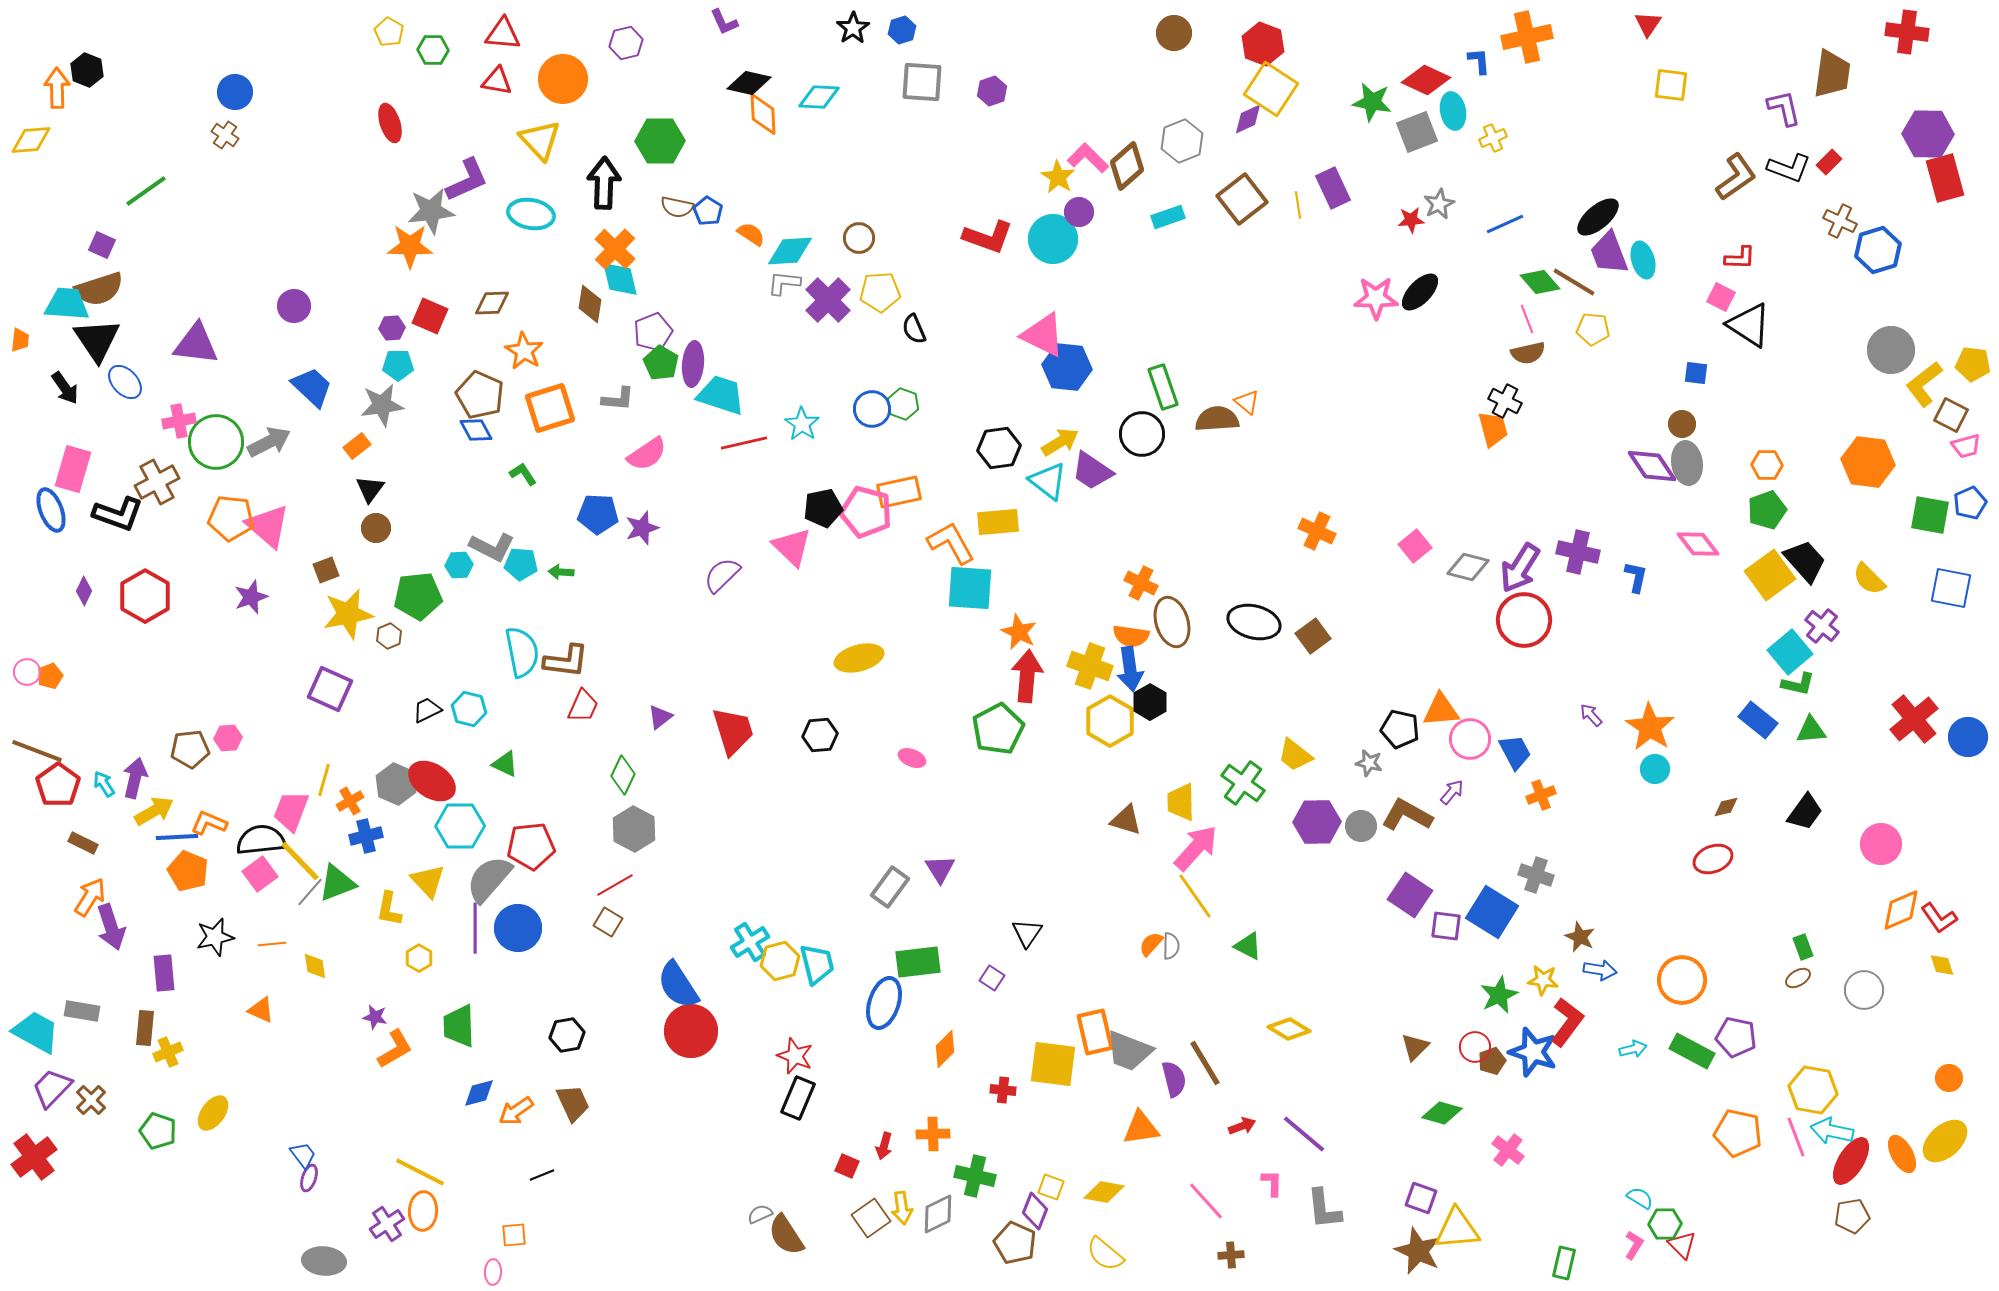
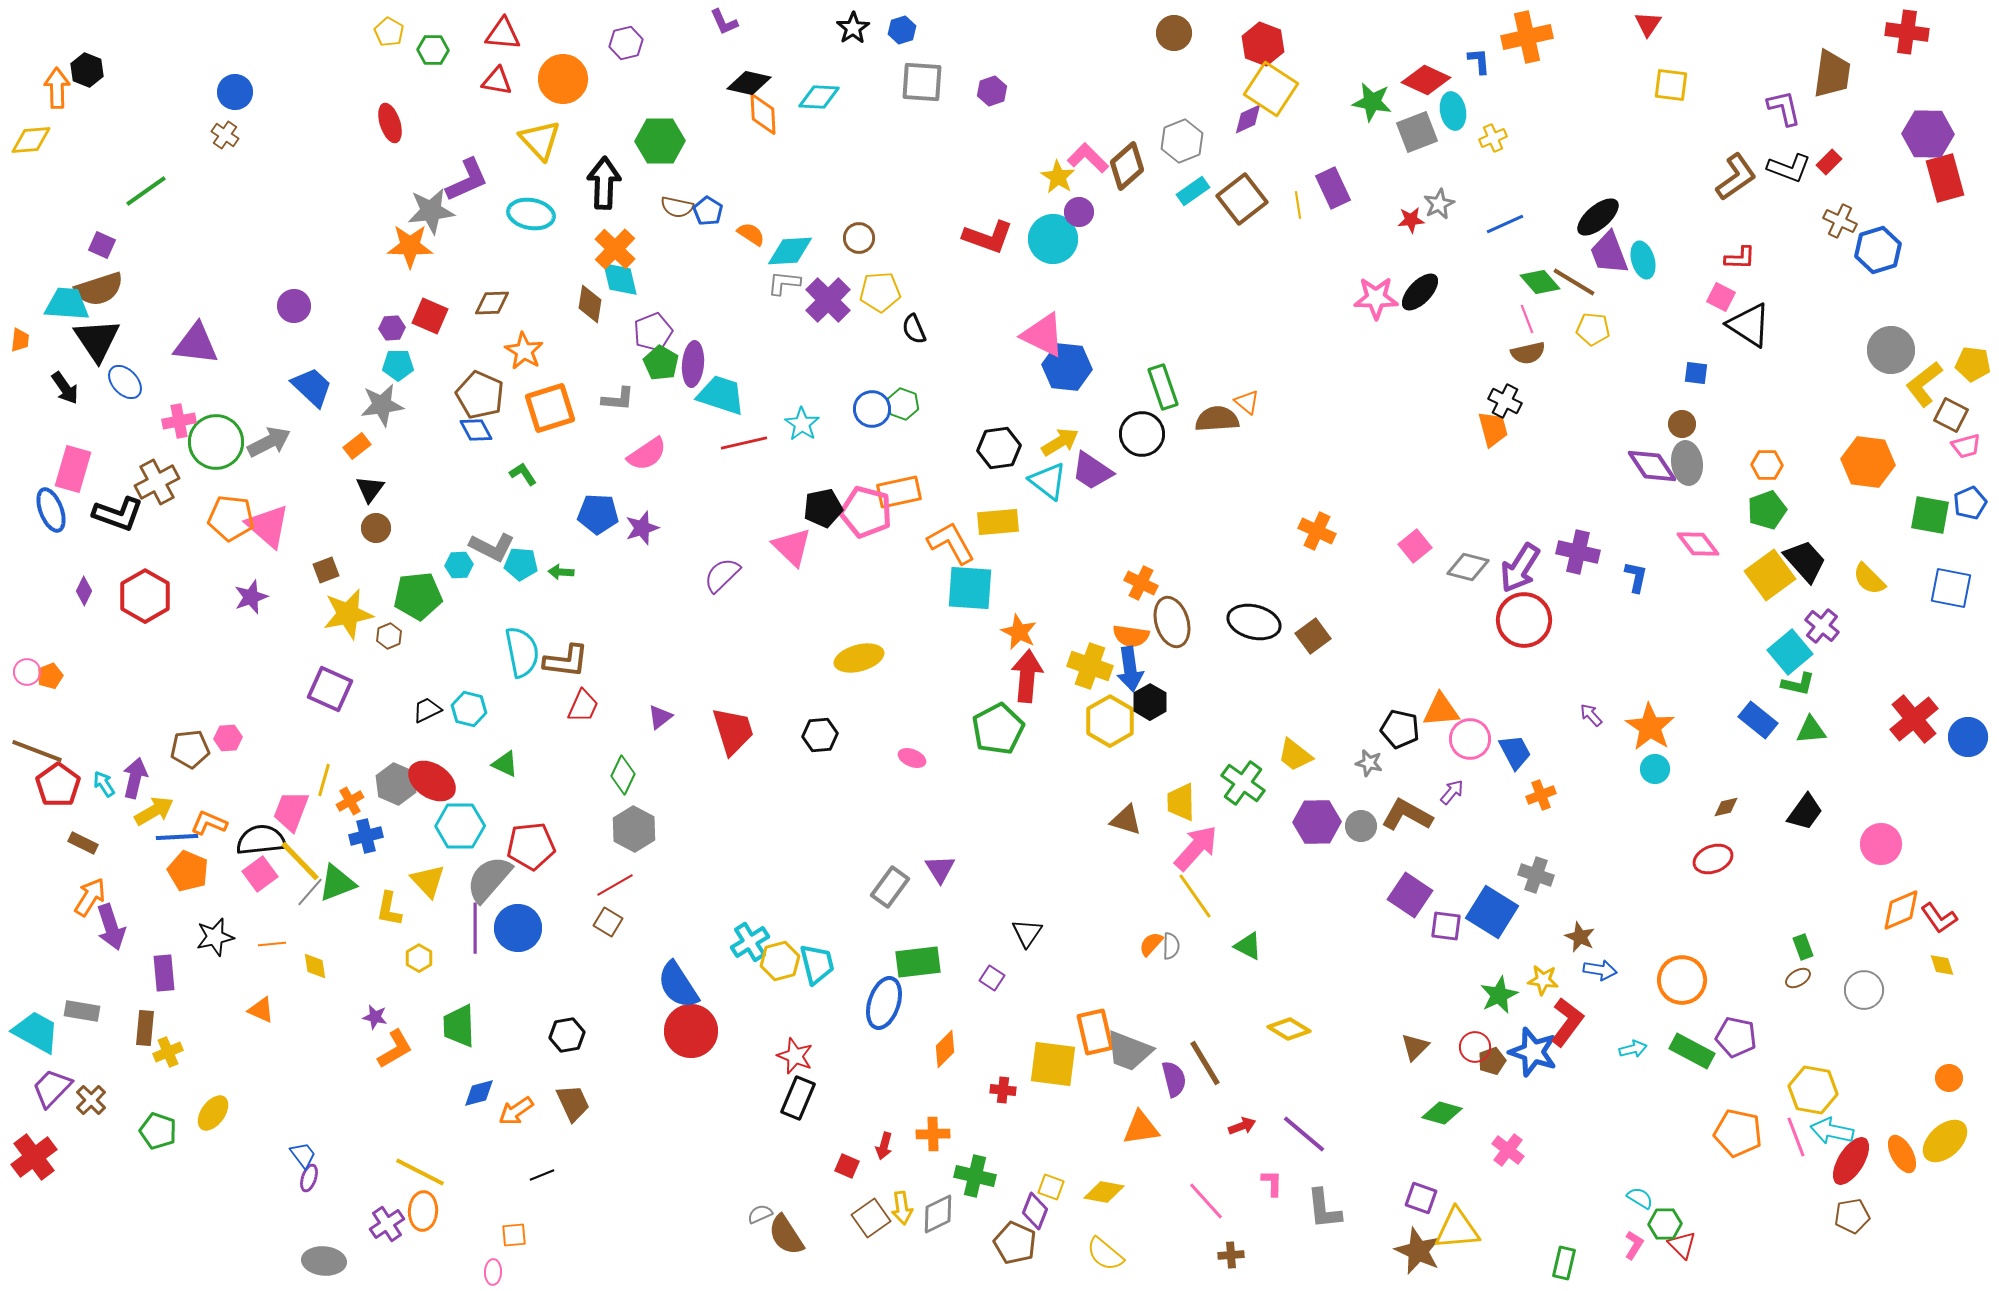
cyan rectangle at (1168, 217): moved 25 px right, 26 px up; rotated 16 degrees counterclockwise
